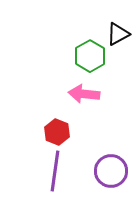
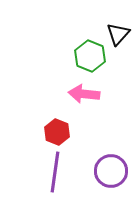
black triangle: rotated 20 degrees counterclockwise
green hexagon: rotated 8 degrees counterclockwise
purple line: moved 1 px down
